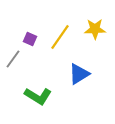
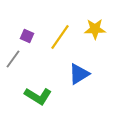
purple square: moved 3 px left, 3 px up
